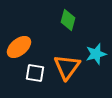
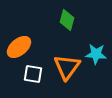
green diamond: moved 1 px left
cyan star: rotated 20 degrees clockwise
white square: moved 2 px left, 1 px down
